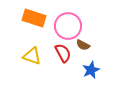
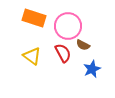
yellow triangle: rotated 18 degrees clockwise
blue star: moved 1 px right, 1 px up
